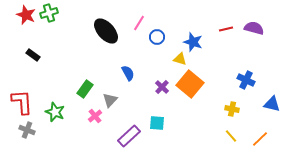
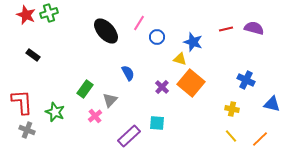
orange square: moved 1 px right, 1 px up
